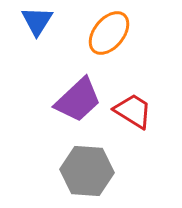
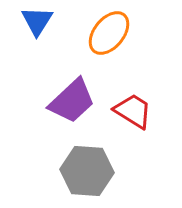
purple trapezoid: moved 6 px left, 1 px down
